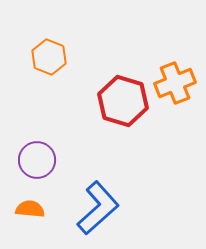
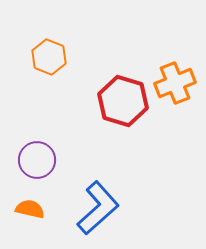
orange semicircle: rotated 8 degrees clockwise
